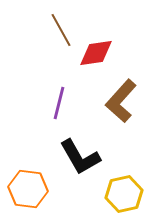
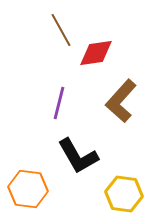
black L-shape: moved 2 px left, 1 px up
yellow hexagon: rotated 21 degrees clockwise
